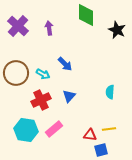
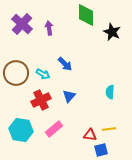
purple cross: moved 4 px right, 2 px up
black star: moved 5 px left, 2 px down
cyan hexagon: moved 5 px left
